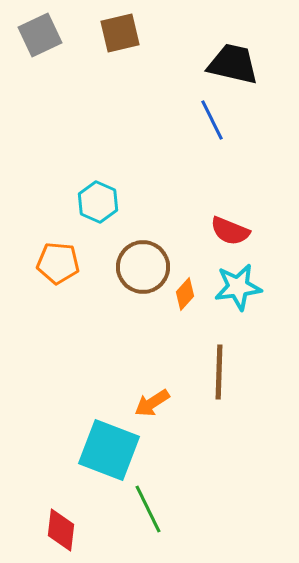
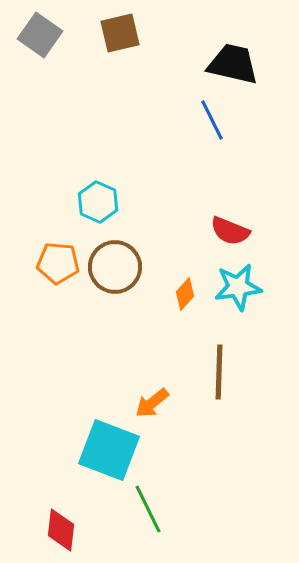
gray square: rotated 30 degrees counterclockwise
brown circle: moved 28 px left
orange arrow: rotated 6 degrees counterclockwise
